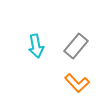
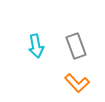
gray rectangle: rotated 60 degrees counterclockwise
